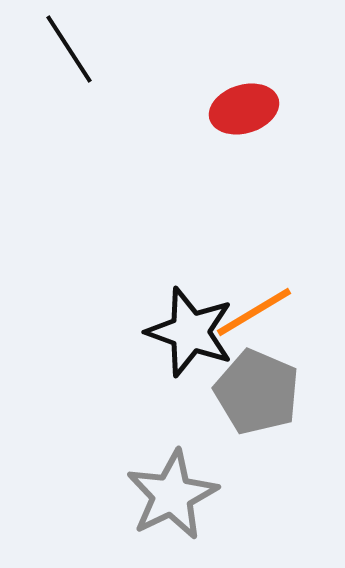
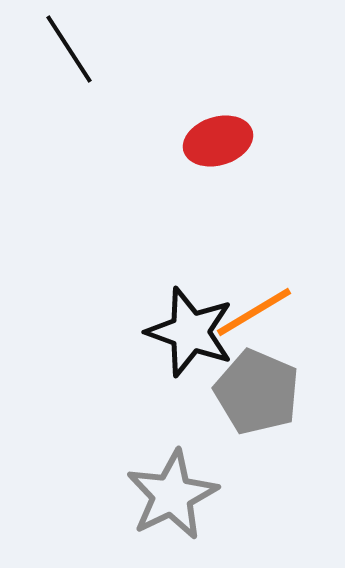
red ellipse: moved 26 px left, 32 px down
